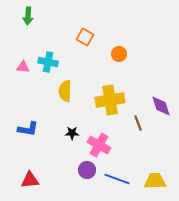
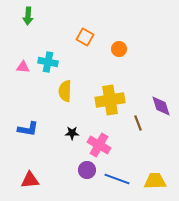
orange circle: moved 5 px up
